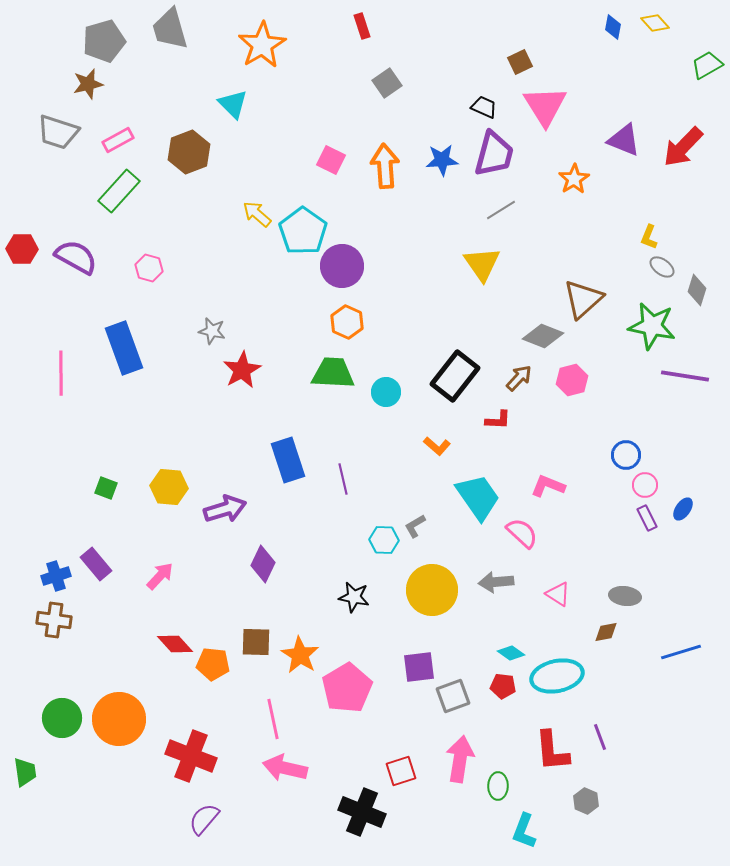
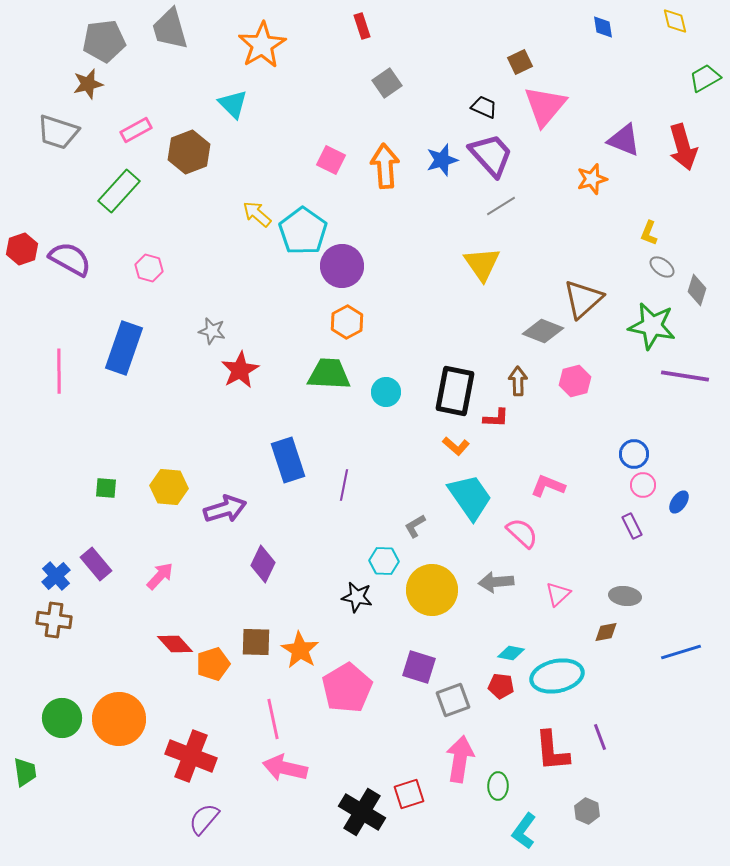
yellow diamond at (655, 23): moved 20 px right, 2 px up; rotated 28 degrees clockwise
blue diamond at (613, 27): moved 10 px left; rotated 20 degrees counterclockwise
gray pentagon at (104, 41): rotated 9 degrees clockwise
green trapezoid at (707, 65): moved 2 px left, 13 px down
pink triangle at (545, 106): rotated 12 degrees clockwise
pink rectangle at (118, 140): moved 18 px right, 10 px up
red arrow at (683, 147): rotated 60 degrees counterclockwise
purple trapezoid at (494, 154): moved 3 px left, 1 px down; rotated 57 degrees counterclockwise
blue star at (442, 160): rotated 12 degrees counterclockwise
orange star at (574, 179): moved 18 px right; rotated 16 degrees clockwise
gray line at (501, 210): moved 4 px up
yellow L-shape at (649, 237): moved 4 px up
red hexagon at (22, 249): rotated 20 degrees counterclockwise
purple semicircle at (76, 257): moved 6 px left, 2 px down
orange hexagon at (347, 322): rotated 8 degrees clockwise
gray diamond at (543, 336): moved 5 px up
blue rectangle at (124, 348): rotated 39 degrees clockwise
red star at (242, 370): moved 2 px left
pink line at (61, 373): moved 2 px left, 2 px up
green trapezoid at (333, 373): moved 4 px left, 1 px down
black rectangle at (455, 376): moved 15 px down; rotated 27 degrees counterclockwise
brown arrow at (519, 378): moved 1 px left, 3 px down; rotated 44 degrees counterclockwise
pink hexagon at (572, 380): moved 3 px right, 1 px down
red L-shape at (498, 420): moved 2 px left, 2 px up
orange L-shape at (437, 446): moved 19 px right
blue circle at (626, 455): moved 8 px right, 1 px up
purple line at (343, 479): moved 1 px right, 6 px down; rotated 24 degrees clockwise
pink circle at (645, 485): moved 2 px left
green square at (106, 488): rotated 15 degrees counterclockwise
cyan trapezoid at (478, 497): moved 8 px left
blue ellipse at (683, 509): moved 4 px left, 7 px up
purple rectangle at (647, 518): moved 15 px left, 8 px down
cyan hexagon at (384, 540): moved 21 px down
blue cross at (56, 576): rotated 24 degrees counterclockwise
pink triangle at (558, 594): rotated 44 degrees clockwise
black star at (354, 597): moved 3 px right
cyan diamond at (511, 653): rotated 24 degrees counterclockwise
orange star at (300, 655): moved 5 px up
orange pentagon at (213, 664): rotated 24 degrees counterclockwise
purple square at (419, 667): rotated 24 degrees clockwise
red pentagon at (503, 686): moved 2 px left
gray square at (453, 696): moved 4 px down
red square at (401, 771): moved 8 px right, 23 px down
gray hexagon at (586, 801): moved 1 px right, 10 px down
black cross at (362, 812): rotated 9 degrees clockwise
cyan L-shape at (524, 831): rotated 15 degrees clockwise
